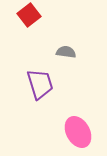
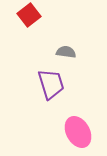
purple trapezoid: moved 11 px right
